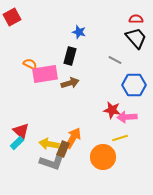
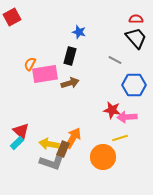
orange semicircle: rotated 88 degrees counterclockwise
